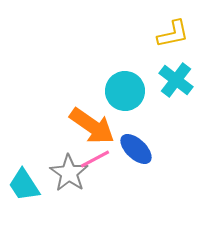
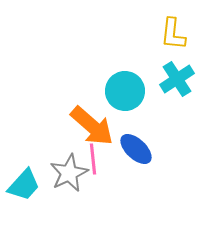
yellow L-shape: rotated 108 degrees clockwise
cyan cross: moved 1 px right, 1 px up; rotated 20 degrees clockwise
orange arrow: rotated 6 degrees clockwise
pink line: moved 2 px left; rotated 68 degrees counterclockwise
gray star: rotated 12 degrees clockwise
cyan trapezoid: rotated 105 degrees counterclockwise
